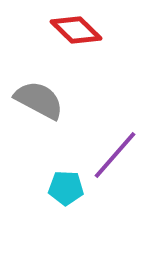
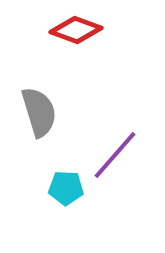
red diamond: rotated 24 degrees counterclockwise
gray semicircle: moved 12 px down; rotated 45 degrees clockwise
